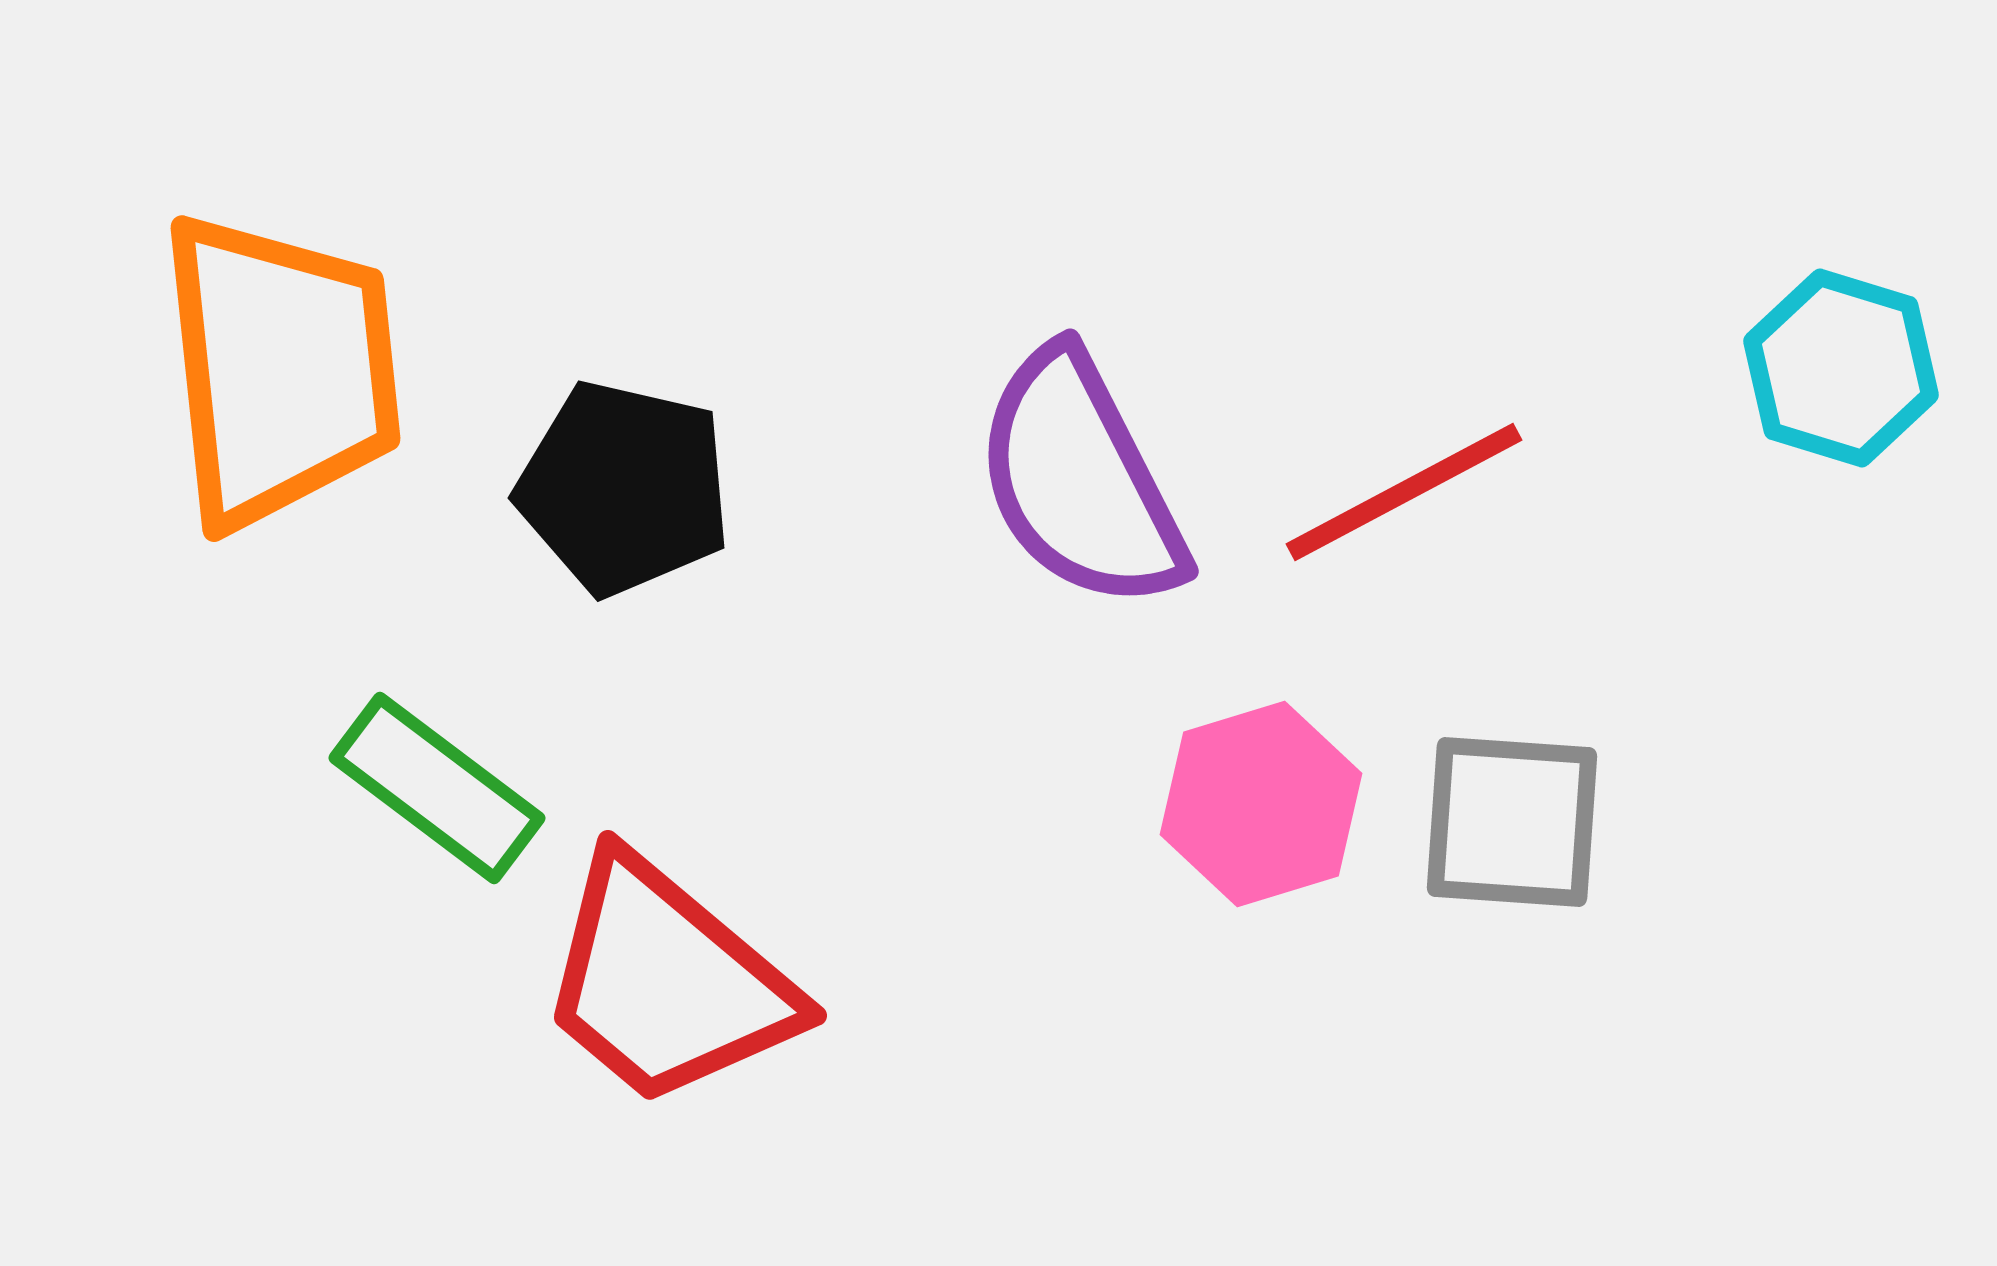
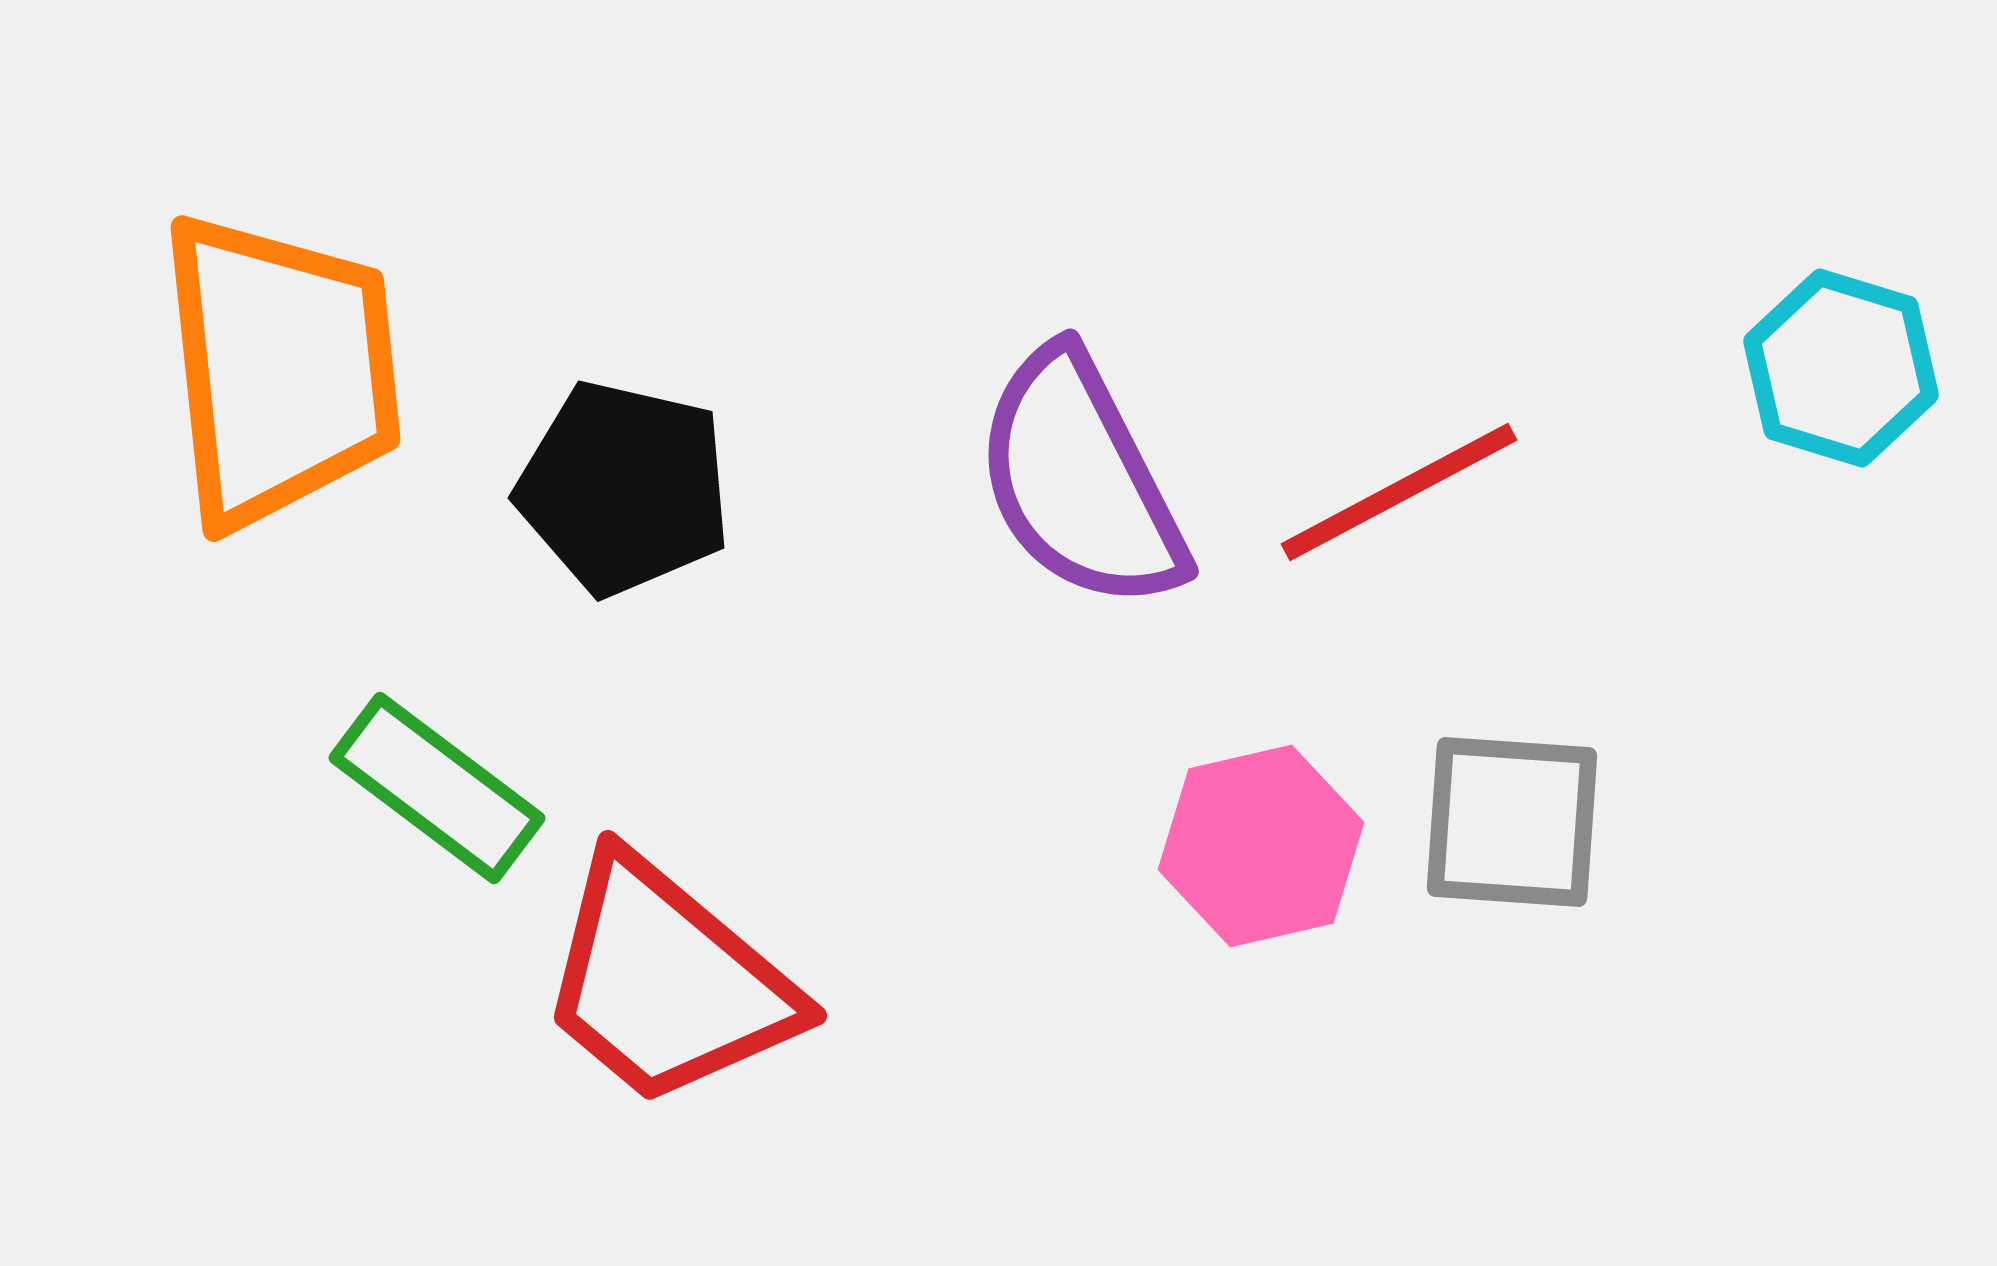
red line: moved 5 px left
pink hexagon: moved 42 px down; rotated 4 degrees clockwise
